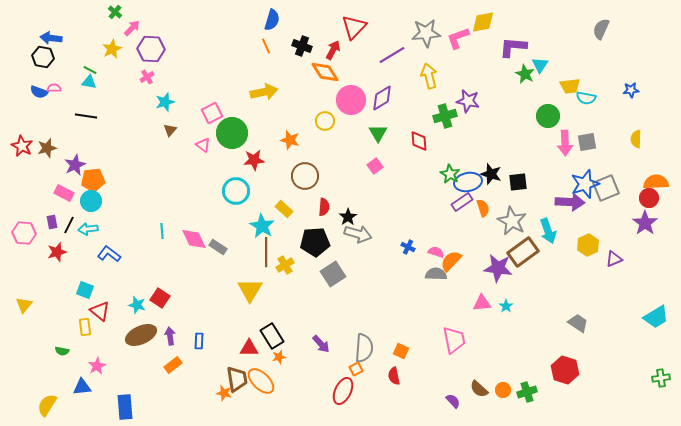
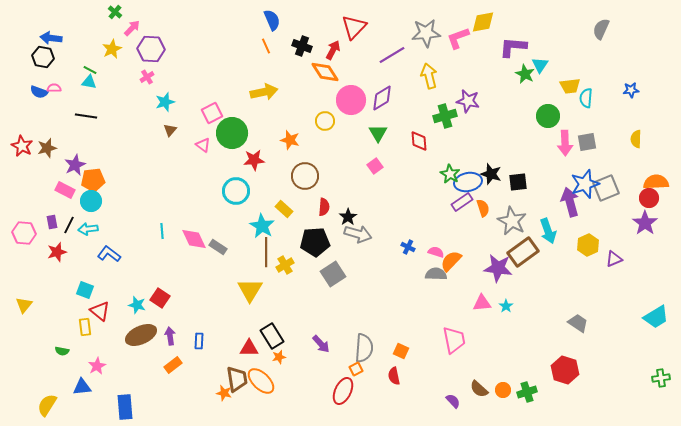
blue semicircle at (272, 20): rotated 40 degrees counterclockwise
cyan semicircle at (586, 98): rotated 84 degrees clockwise
pink rectangle at (64, 193): moved 1 px right, 3 px up
purple arrow at (570, 202): rotated 108 degrees counterclockwise
